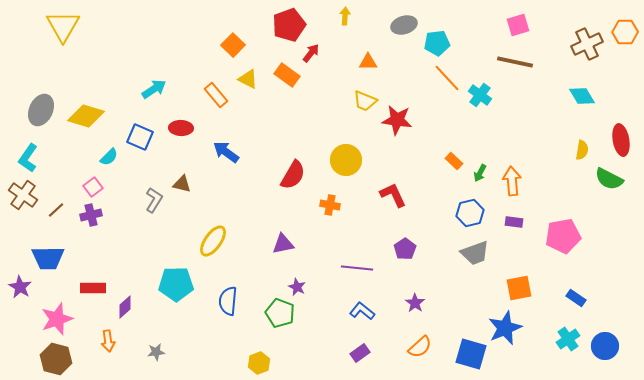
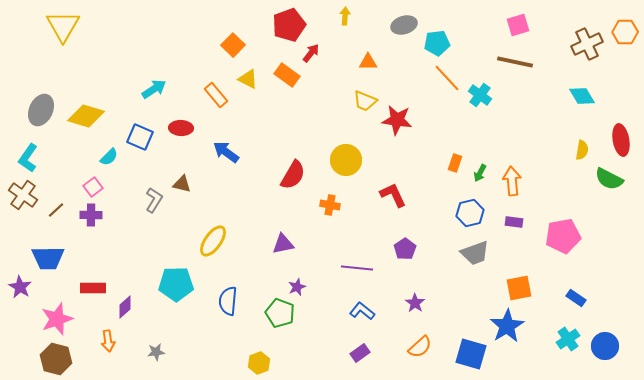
orange rectangle at (454, 161): moved 1 px right, 2 px down; rotated 66 degrees clockwise
purple cross at (91, 215): rotated 15 degrees clockwise
purple star at (297, 287): rotated 24 degrees clockwise
blue star at (505, 328): moved 2 px right, 2 px up; rotated 8 degrees counterclockwise
